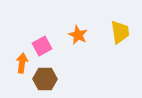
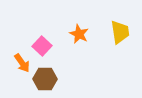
orange star: moved 1 px right, 1 px up
pink square: rotated 18 degrees counterclockwise
orange arrow: rotated 138 degrees clockwise
